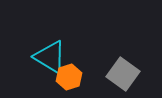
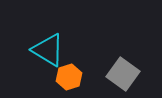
cyan triangle: moved 2 px left, 7 px up
